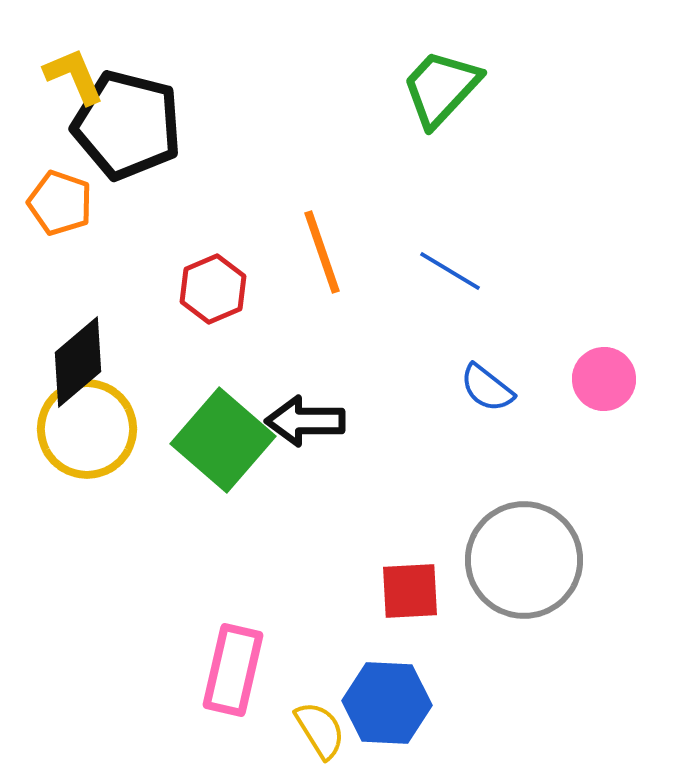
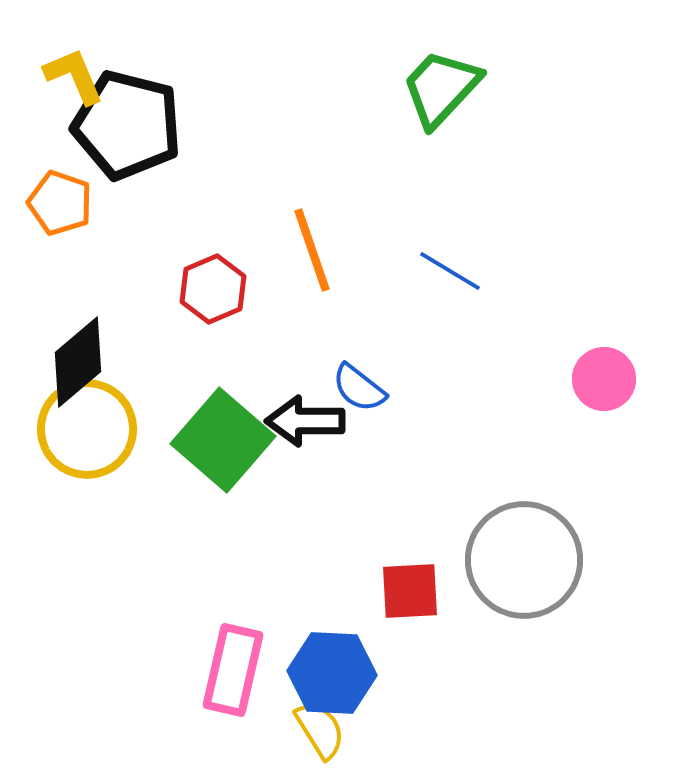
orange line: moved 10 px left, 2 px up
blue semicircle: moved 128 px left
blue hexagon: moved 55 px left, 30 px up
